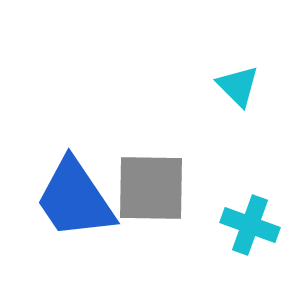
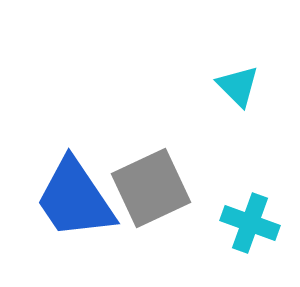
gray square: rotated 26 degrees counterclockwise
cyan cross: moved 2 px up
